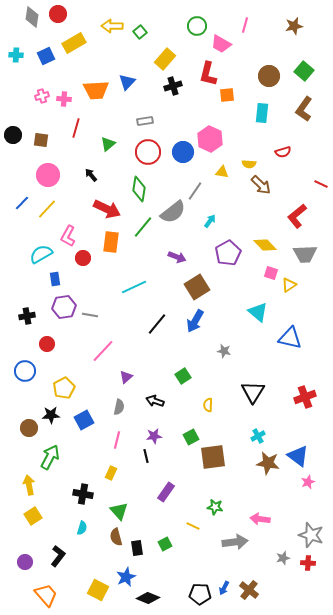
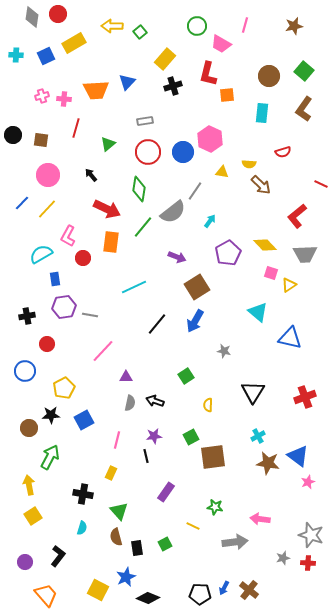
green square at (183, 376): moved 3 px right
purple triangle at (126, 377): rotated 40 degrees clockwise
gray semicircle at (119, 407): moved 11 px right, 4 px up
